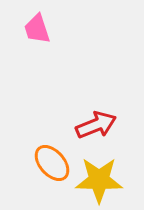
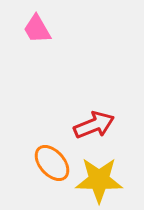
pink trapezoid: rotated 12 degrees counterclockwise
red arrow: moved 2 px left
